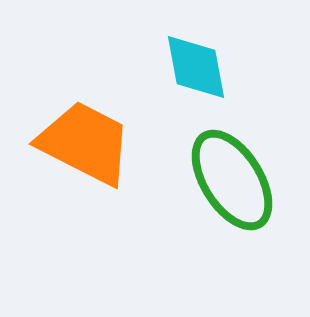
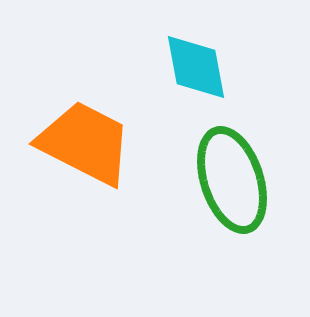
green ellipse: rotated 14 degrees clockwise
